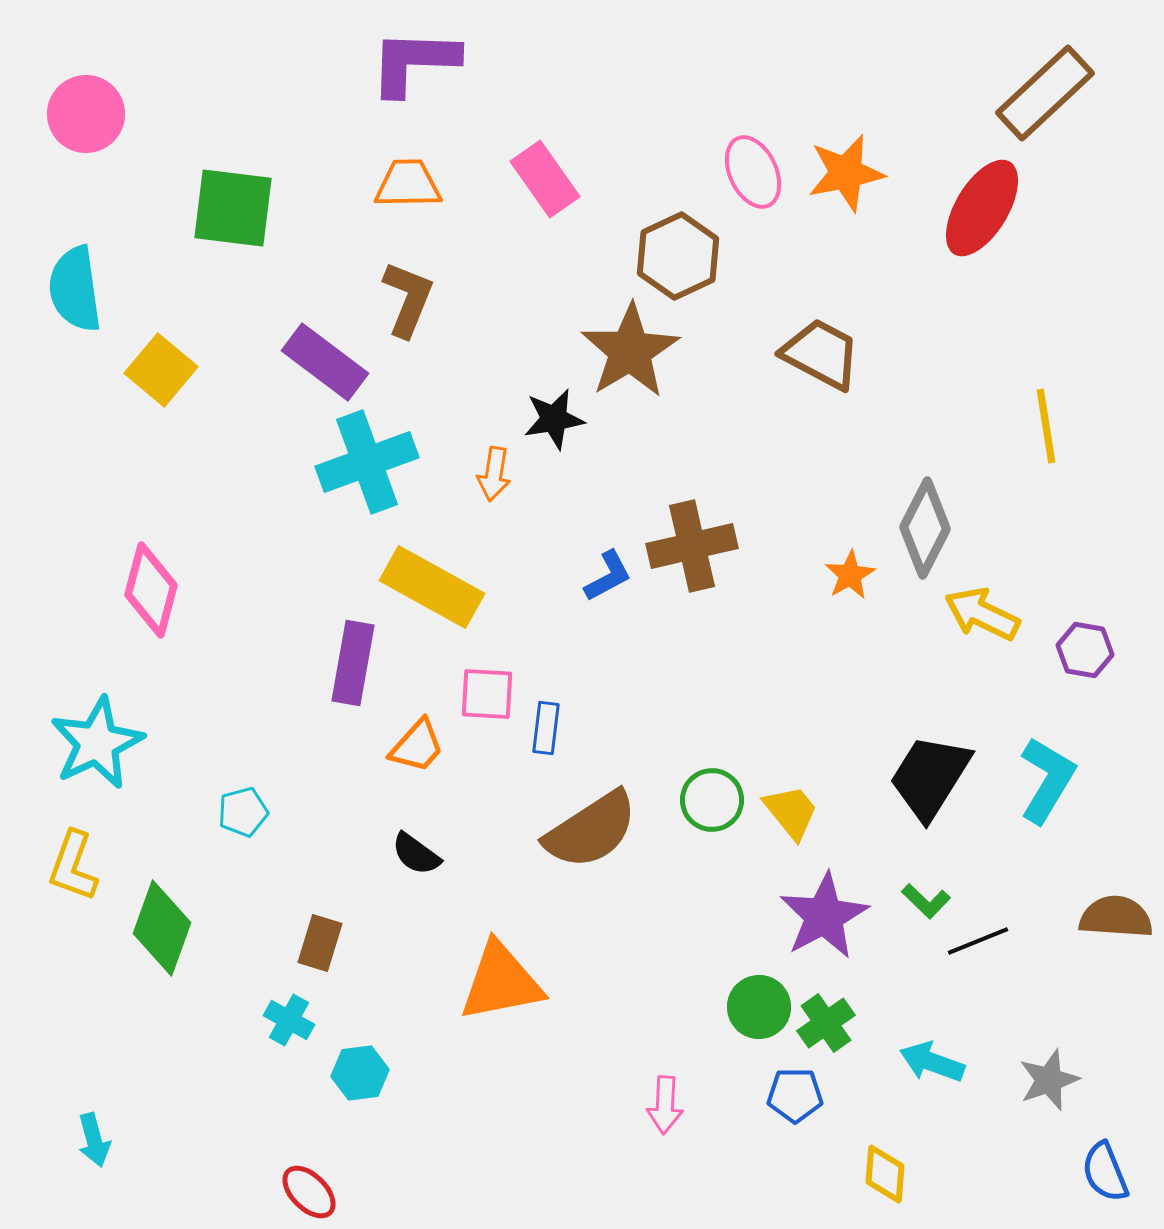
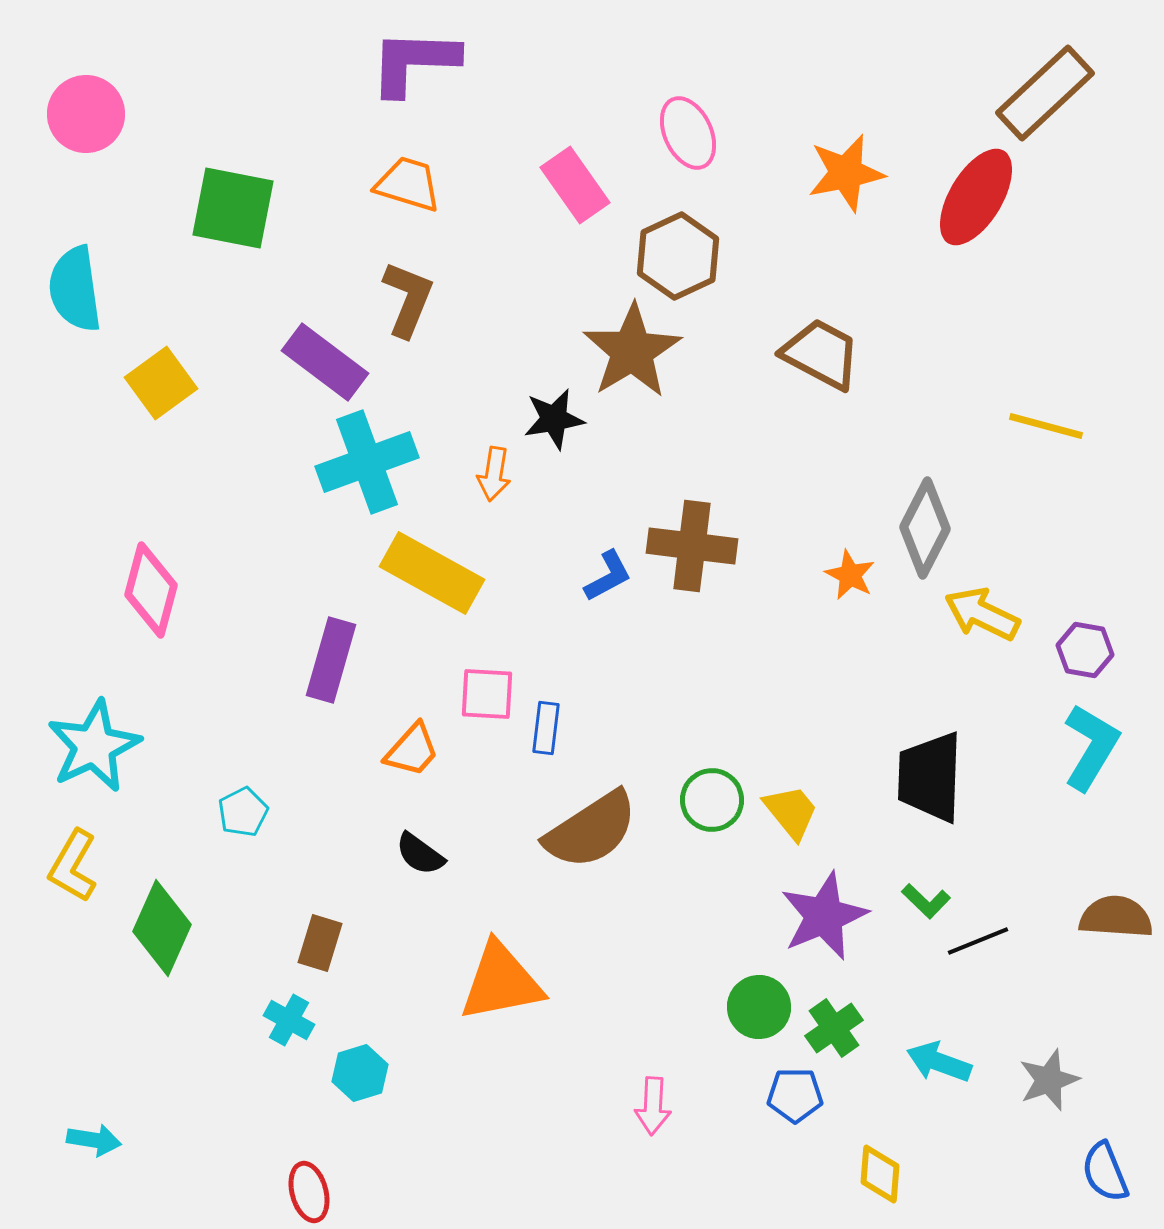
pink ellipse at (753, 172): moved 65 px left, 39 px up
pink rectangle at (545, 179): moved 30 px right, 6 px down
orange trapezoid at (408, 184): rotated 18 degrees clockwise
green square at (233, 208): rotated 4 degrees clockwise
red ellipse at (982, 208): moved 6 px left, 11 px up
brown star at (630, 351): moved 2 px right
yellow square at (161, 370): moved 13 px down; rotated 14 degrees clockwise
yellow line at (1046, 426): rotated 66 degrees counterclockwise
brown cross at (692, 546): rotated 20 degrees clockwise
orange star at (850, 575): rotated 15 degrees counterclockwise
yellow rectangle at (432, 587): moved 14 px up
purple rectangle at (353, 663): moved 22 px left, 3 px up; rotated 6 degrees clockwise
cyan star at (97, 743): moved 3 px left, 3 px down
orange trapezoid at (417, 746): moved 5 px left, 4 px down
black trapezoid at (930, 777): rotated 30 degrees counterclockwise
cyan L-shape at (1047, 780): moved 44 px right, 33 px up
cyan pentagon at (243, 812): rotated 12 degrees counterclockwise
black semicircle at (416, 854): moved 4 px right
yellow L-shape at (73, 866): rotated 10 degrees clockwise
purple star at (824, 916): rotated 6 degrees clockwise
green diamond at (162, 928): rotated 4 degrees clockwise
green cross at (826, 1023): moved 8 px right, 5 px down
cyan arrow at (932, 1062): moved 7 px right
cyan hexagon at (360, 1073): rotated 10 degrees counterclockwise
pink arrow at (665, 1105): moved 12 px left, 1 px down
cyan arrow at (94, 1140): rotated 66 degrees counterclockwise
yellow diamond at (885, 1174): moved 5 px left
red ellipse at (309, 1192): rotated 30 degrees clockwise
